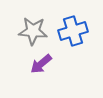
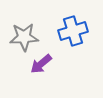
gray star: moved 9 px left, 6 px down; rotated 8 degrees counterclockwise
